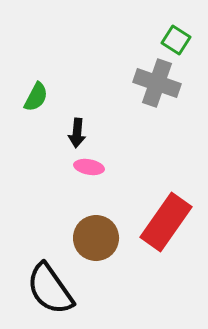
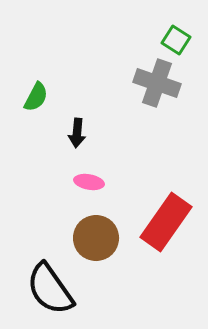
pink ellipse: moved 15 px down
